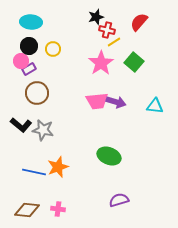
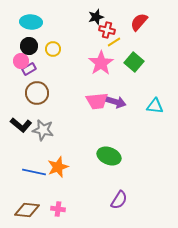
purple semicircle: rotated 138 degrees clockwise
